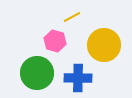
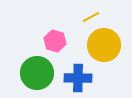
yellow line: moved 19 px right
